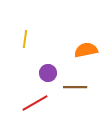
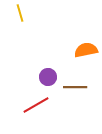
yellow line: moved 5 px left, 26 px up; rotated 24 degrees counterclockwise
purple circle: moved 4 px down
red line: moved 1 px right, 2 px down
